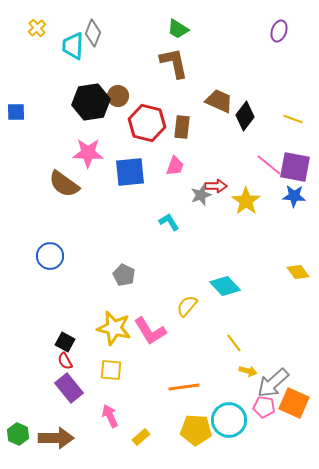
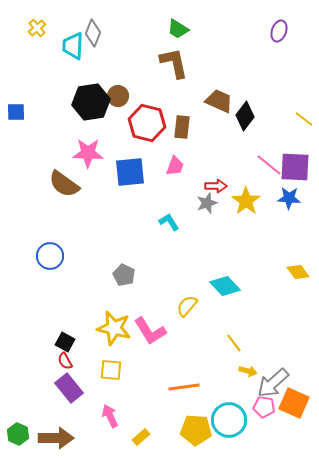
yellow line at (293, 119): moved 11 px right; rotated 18 degrees clockwise
purple square at (295, 167): rotated 8 degrees counterclockwise
gray star at (201, 195): moved 6 px right, 8 px down
blue star at (294, 196): moved 5 px left, 2 px down
